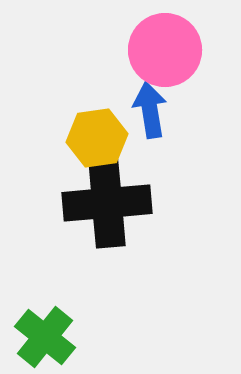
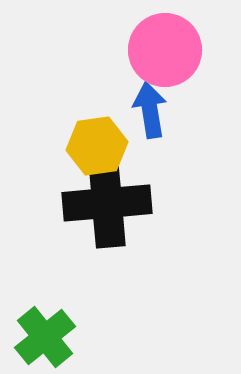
yellow hexagon: moved 8 px down
green cross: rotated 12 degrees clockwise
